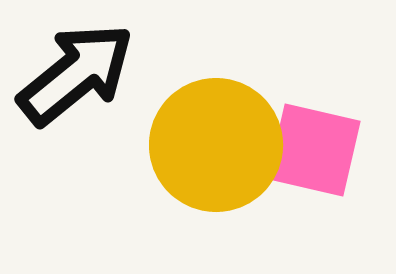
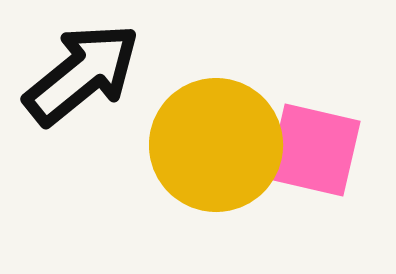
black arrow: moved 6 px right
